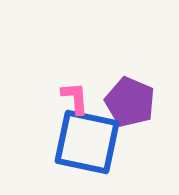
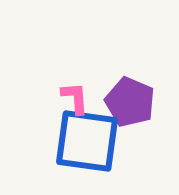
blue square: moved 1 px up; rotated 4 degrees counterclockwise
